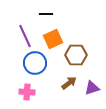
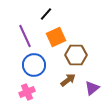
black line: rotated 48 degrees counterclockwise
orange square: moved 3 px right, 2 px up
blue circle: moved 1 px left, 2 px down
brown arrow: moved 1 px left, 3 px up
purple triangle: rotated 21 degrees counterclockwise
pink cross: rotated 28 degrees counterclockwise
